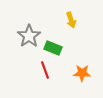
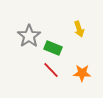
yellow arrow: moved 8 px right, 9 px down
red line: moved 6 px right; rotated 24 degrees counterclockwise
